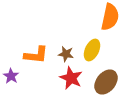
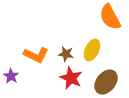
orange semicircle: rotated 140 degrees clockwise
orange L-shape: rotated 20 degrees clockwise
